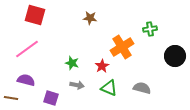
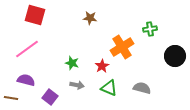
purple square: moved 1 px left, 1 px up; rotated 21 degrees clockwise
